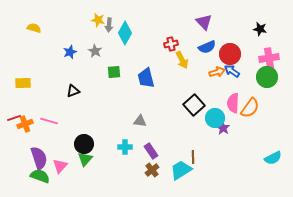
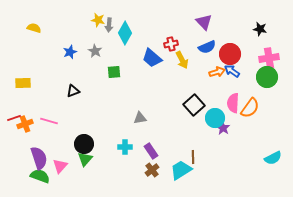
blue trapezoid: moved 6 px right, 20 px up; rotated 35 degrees counterclockwise
gray triangle: moved 3 px up; rotated 16 degrees counterclockwise
